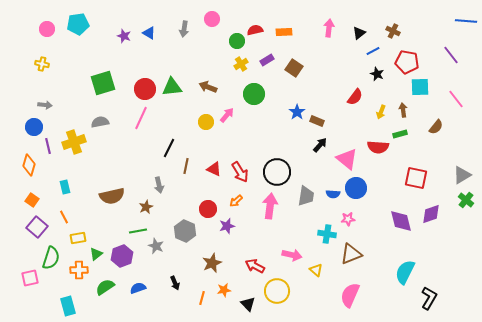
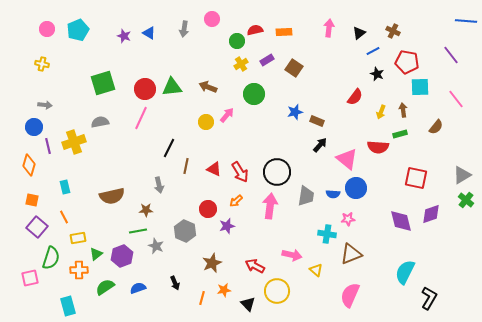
cyan pentagon at (78, 24): moved 6 px down; rotated 15 degrees counterclockwise
blue star at (297, 112): moved 2 px left; rotated 21 degrees clockwise
orange square at (32, 200): rotated 24 degrees counterclockwise
brown star at (146, 207): moved 3 px down; rotated 24 degrees clockwise
